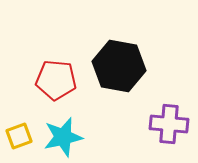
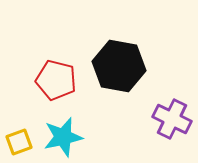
red pentagon: rotated 9 degrees clockwise
purple cross: moved 3 px right, 5 px up; rotated 21 degrees clockwise
yellow square: moved 6 px down
